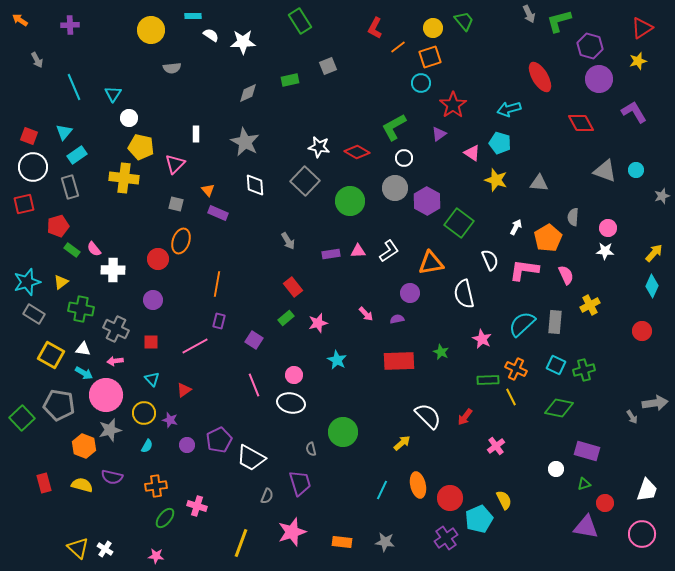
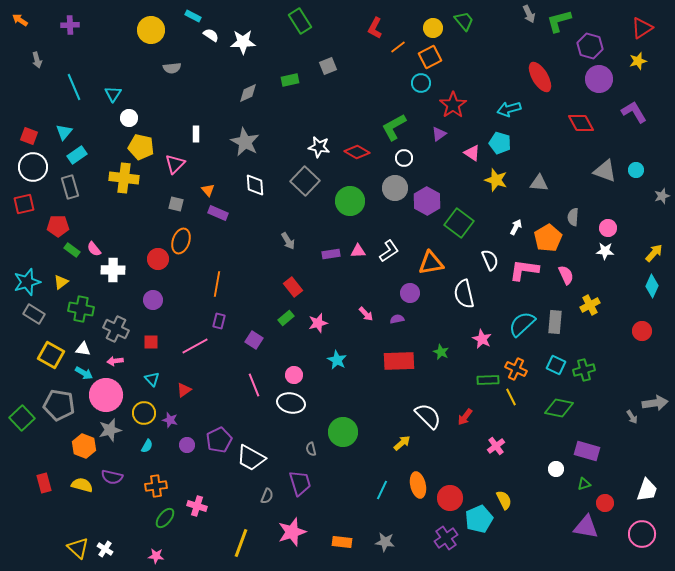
cyan rectangle at (193, 16): rotated 28 degrees clockwise
orange square at (430, 57): rotated 10 degrees counterclockwise
gray arrow at (37, 60): rotated 14 degrees clockwise
red pentagon at (58, 226): rotated 15 degrees clockwise
